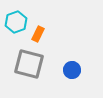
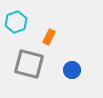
orange rectangle: moved 11 px right, 3 px down
